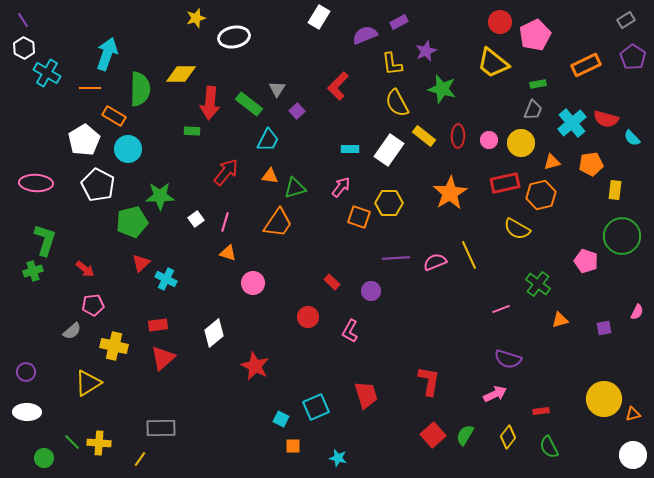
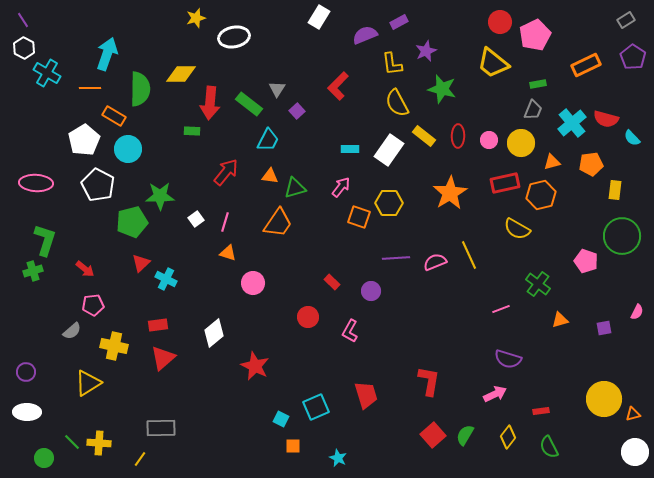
white circle at (633, 455): moved 2 px right, 3 px up
cyan star at (338, 458): rotated 12 degrees clockwise
